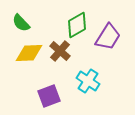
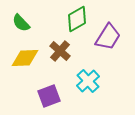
green diamond: moved 6 px up
yellow diamond: moved 4 px left, 5 px down
cyan cross: rotated 15 degrees clockwise
